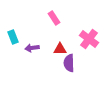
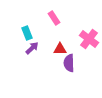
cyan rectangle: moved 14 px right, 4 px up
purple arrow: rotated 144 degrees clockwise
